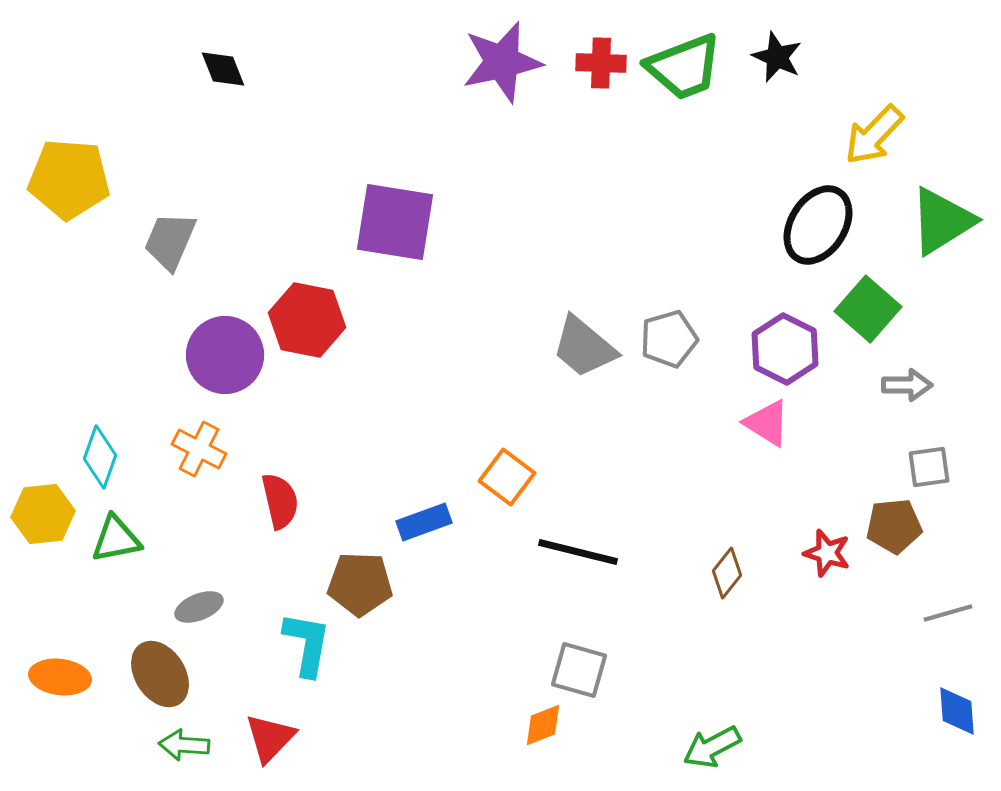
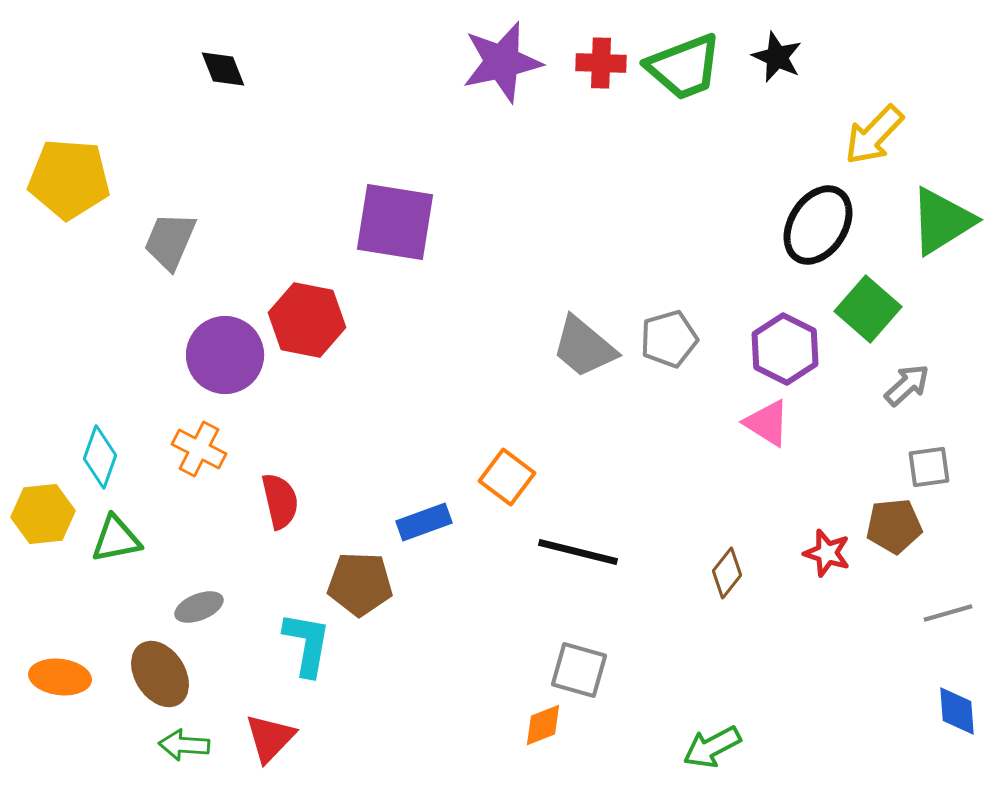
gray arrow at (907, 385): rotated 42 degrees counterclockwise
